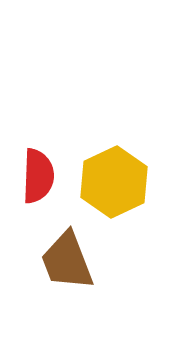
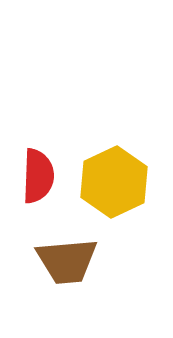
brown trapezoid: rotated 74 degrees counterclockwise
